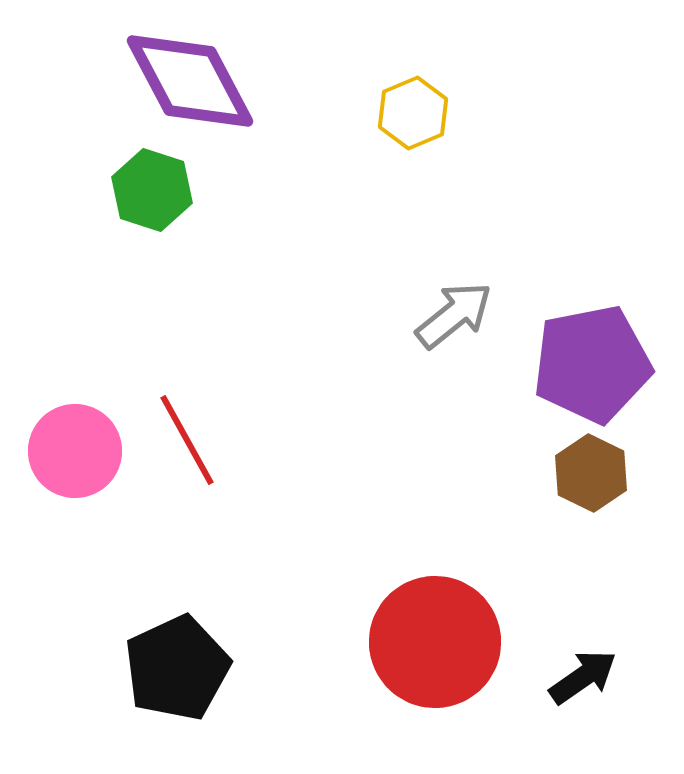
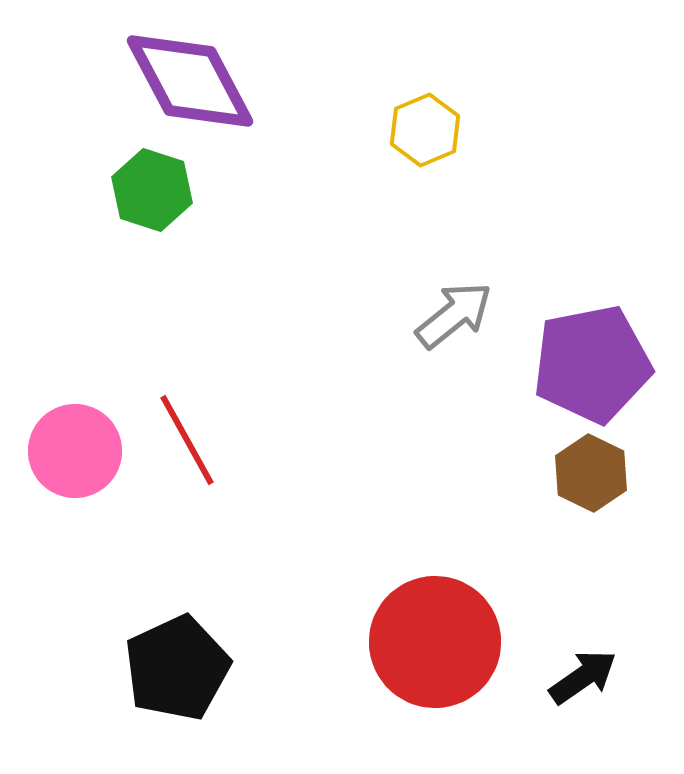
yellow hexagon: moved 12 px right, 17 px down
